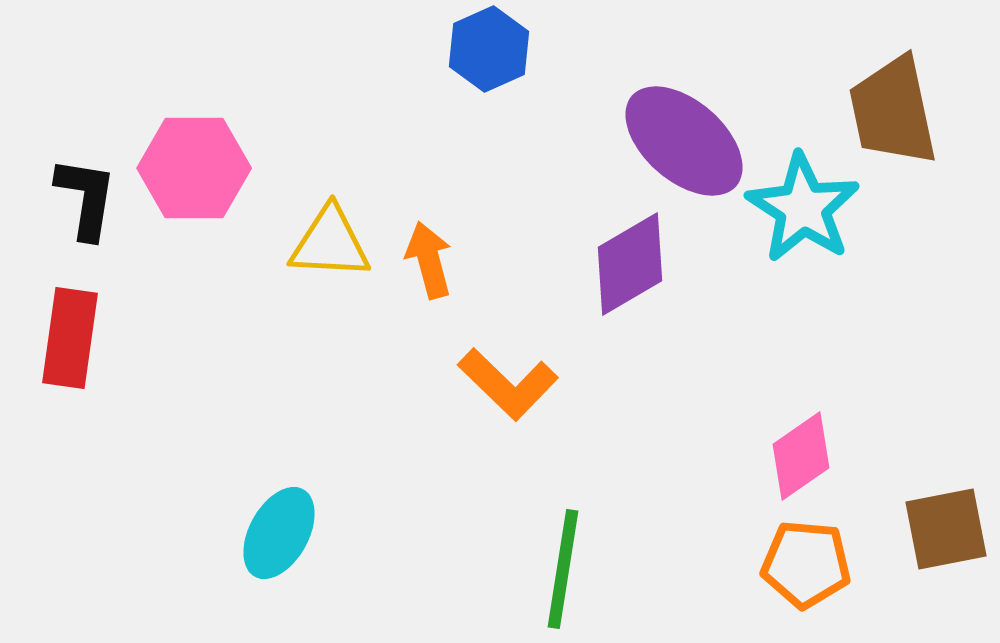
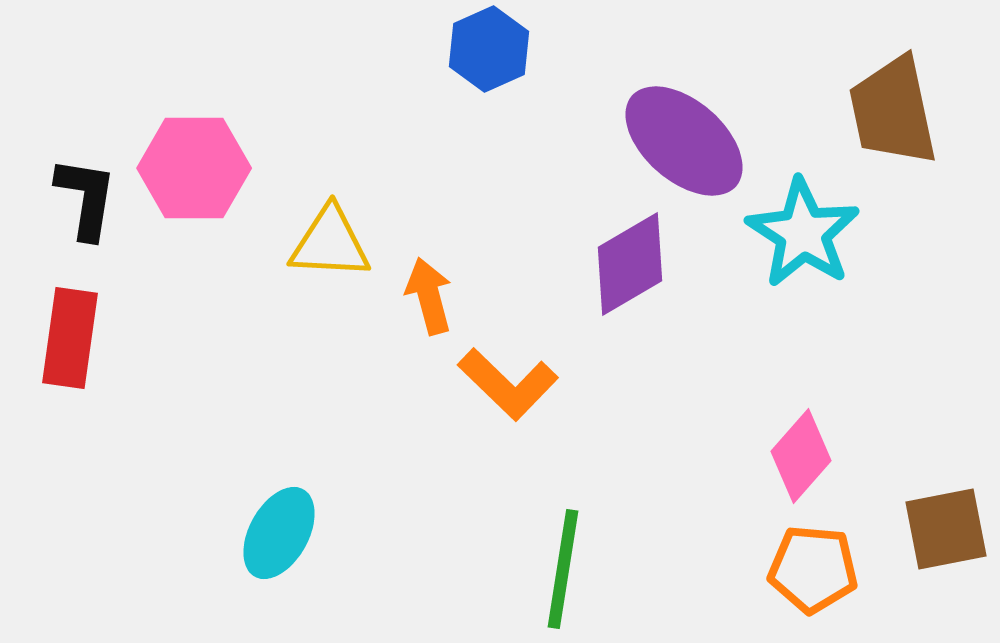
cyan star: moved 25 px down
orange arrow: moved 36 px down
pink diamond: rotated 14 degrees counterclockwise
orange pentagon: moved 7 px right, 5 px down
